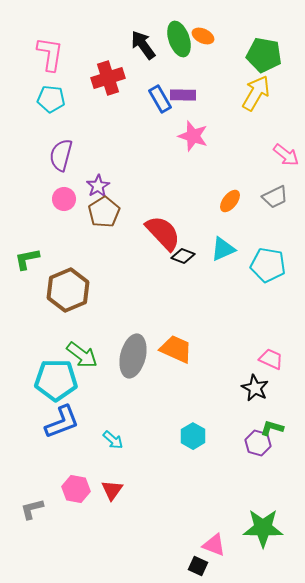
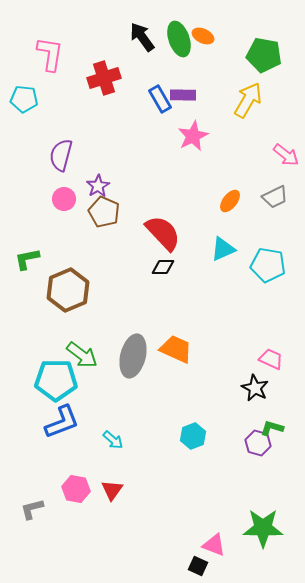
black arrow at (143, 45): moved 1 px left, 8 px up
red cross at (108, 78): moved 4 px left
yellow arrow at (256, 93): moved 8 px left, 7 px down
cyan pentagon at (51, 99): moved 27 px left
pink star at (193, 136): rotated 28 degrees clockwise
brown pentagon at (104, 212): rotated 16 degrees counterclockwise
black diamond at (183, 256): moved 20 px left, 11 px down; rotated 20 degrees counterclockwise
cyan hexagon at (193, 436): rotated 10 degrees clockwise
